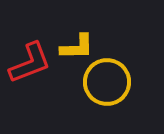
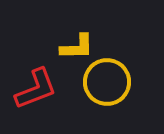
red L-shape: moved 6 px right, 26 px down
